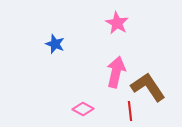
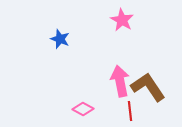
pink star: moved 5 px right, 3 px up
blue star: moved 5 px right, 5 px up
pink arrow: moved 4 px right, 9 px down; rotated 24 degrees counterclockwise
